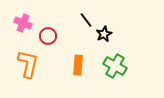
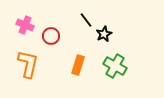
pink cross: moved 2 px right, 2 px down
red circle: moved 3 px right
orange rectangle: rotated 12 degrees clockwise
